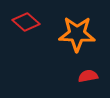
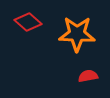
red diamond: moved 2 px right
